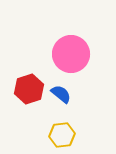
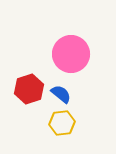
yellow hexagon: moved 12 px up
